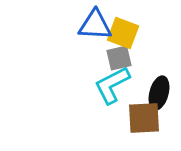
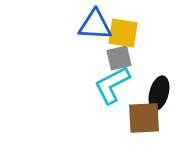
yellow square: rotated 12 degrees counterclockwise
